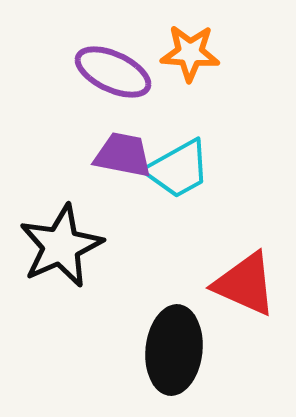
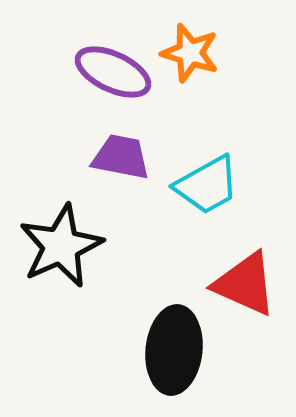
orange star: rotated 14 degrees clockwise
purple trapezoid: moved 2 px left, 2 px down
cyan trapezoid: moved 29 px right, 16 px down
